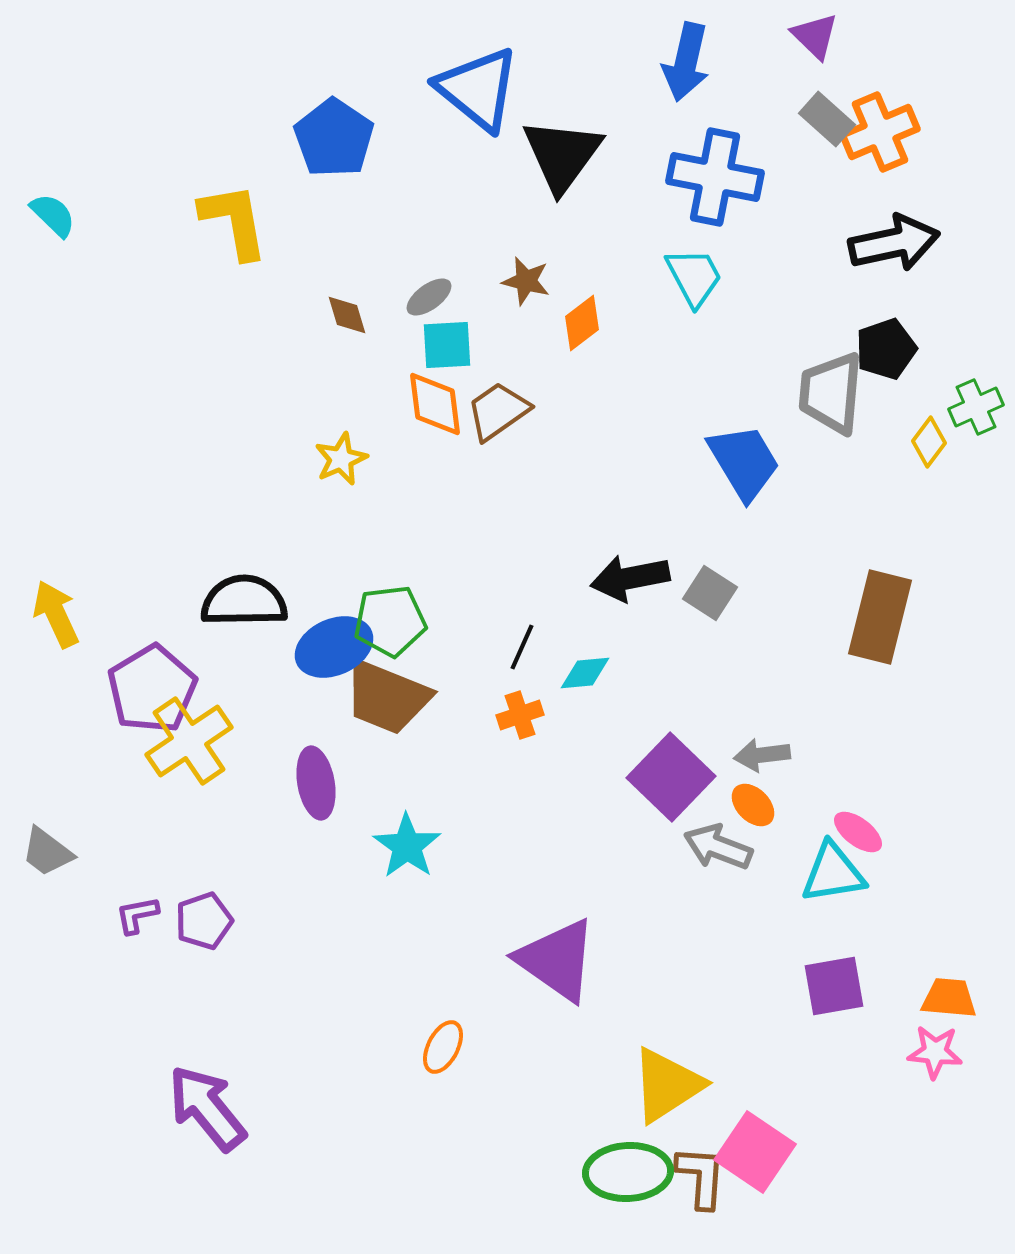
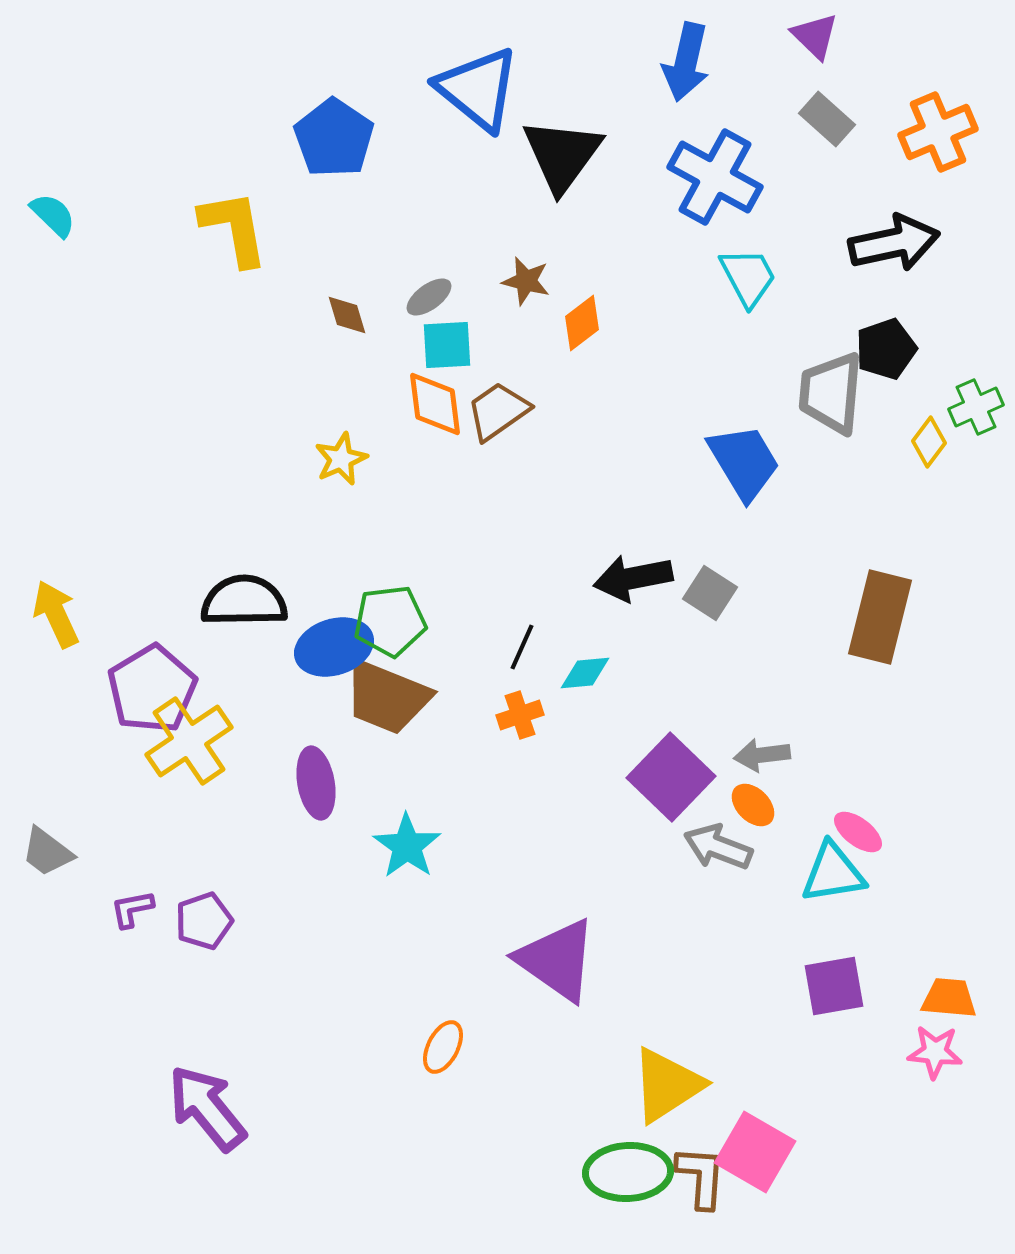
orange cross at (880, 132): moved 58 px right
blue cross at (715, 177): rotated 18 degrees clockwise
yellow L-shape at (234, 221): moved 7 px down
cyan trapezoid at (694, 277): moved 54 px right
black arrow at (630, 578): moved 3 px right
blue ellipse at (334, 647): rotated 6 degrees clockwise
purple L-shape at (137, 915): moved 5 px left, 6 px up
pink square at (755, 1152): rotated 4 degrees counterclockwise
